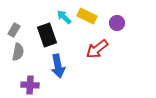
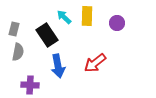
yellow rectangle: rotated 66 degrees clockwise
gray rectangle: moved 1 px up; rotated 16 degrees counterclockwise
black rectangle: rotated 15 degrees counterclockwise
red arrow: moved 2 px left, 14 px down
